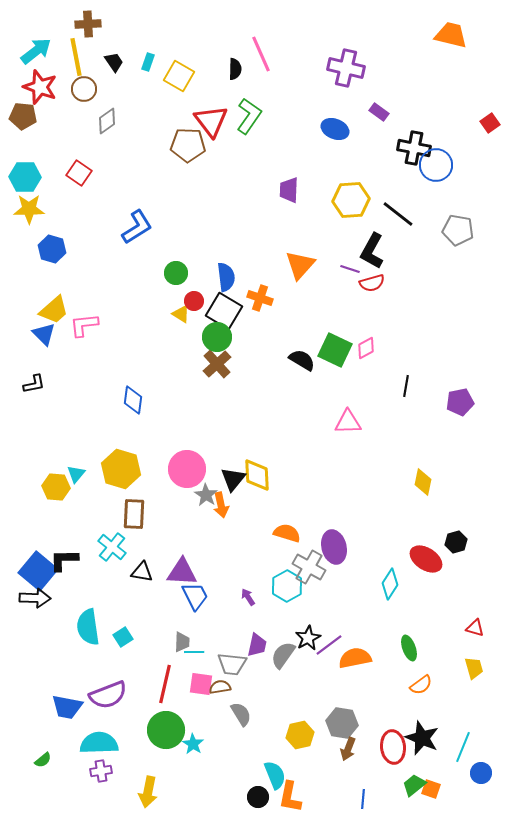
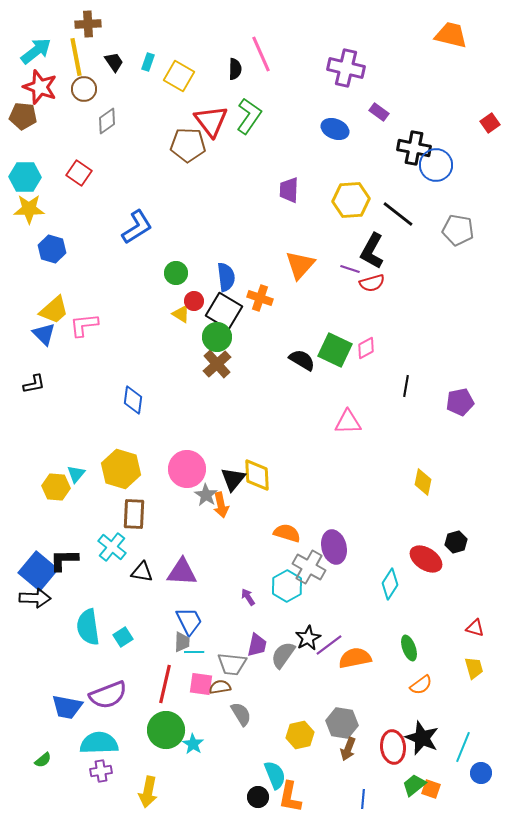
blue trapezoid at (195, 596): moved 6 px left, 25 px down
